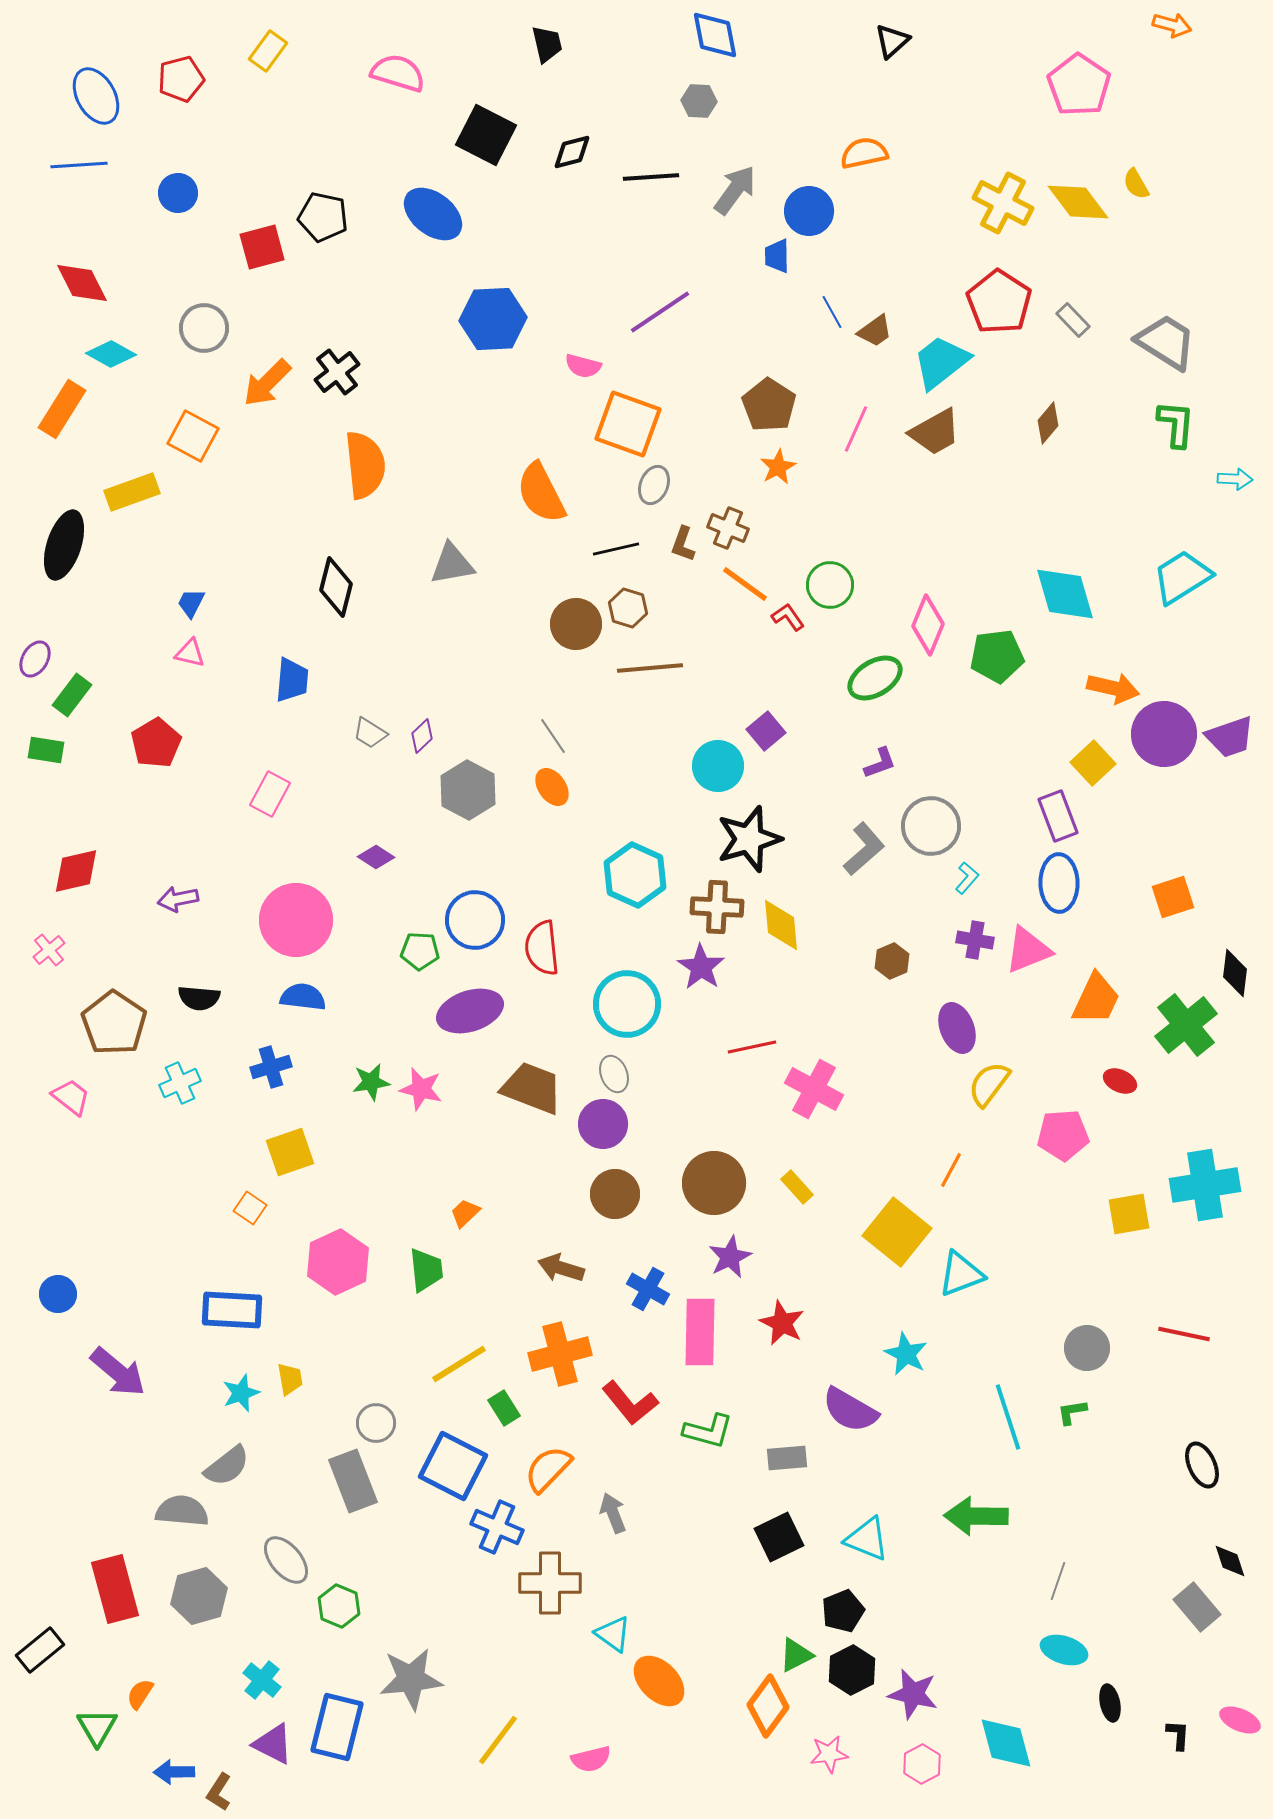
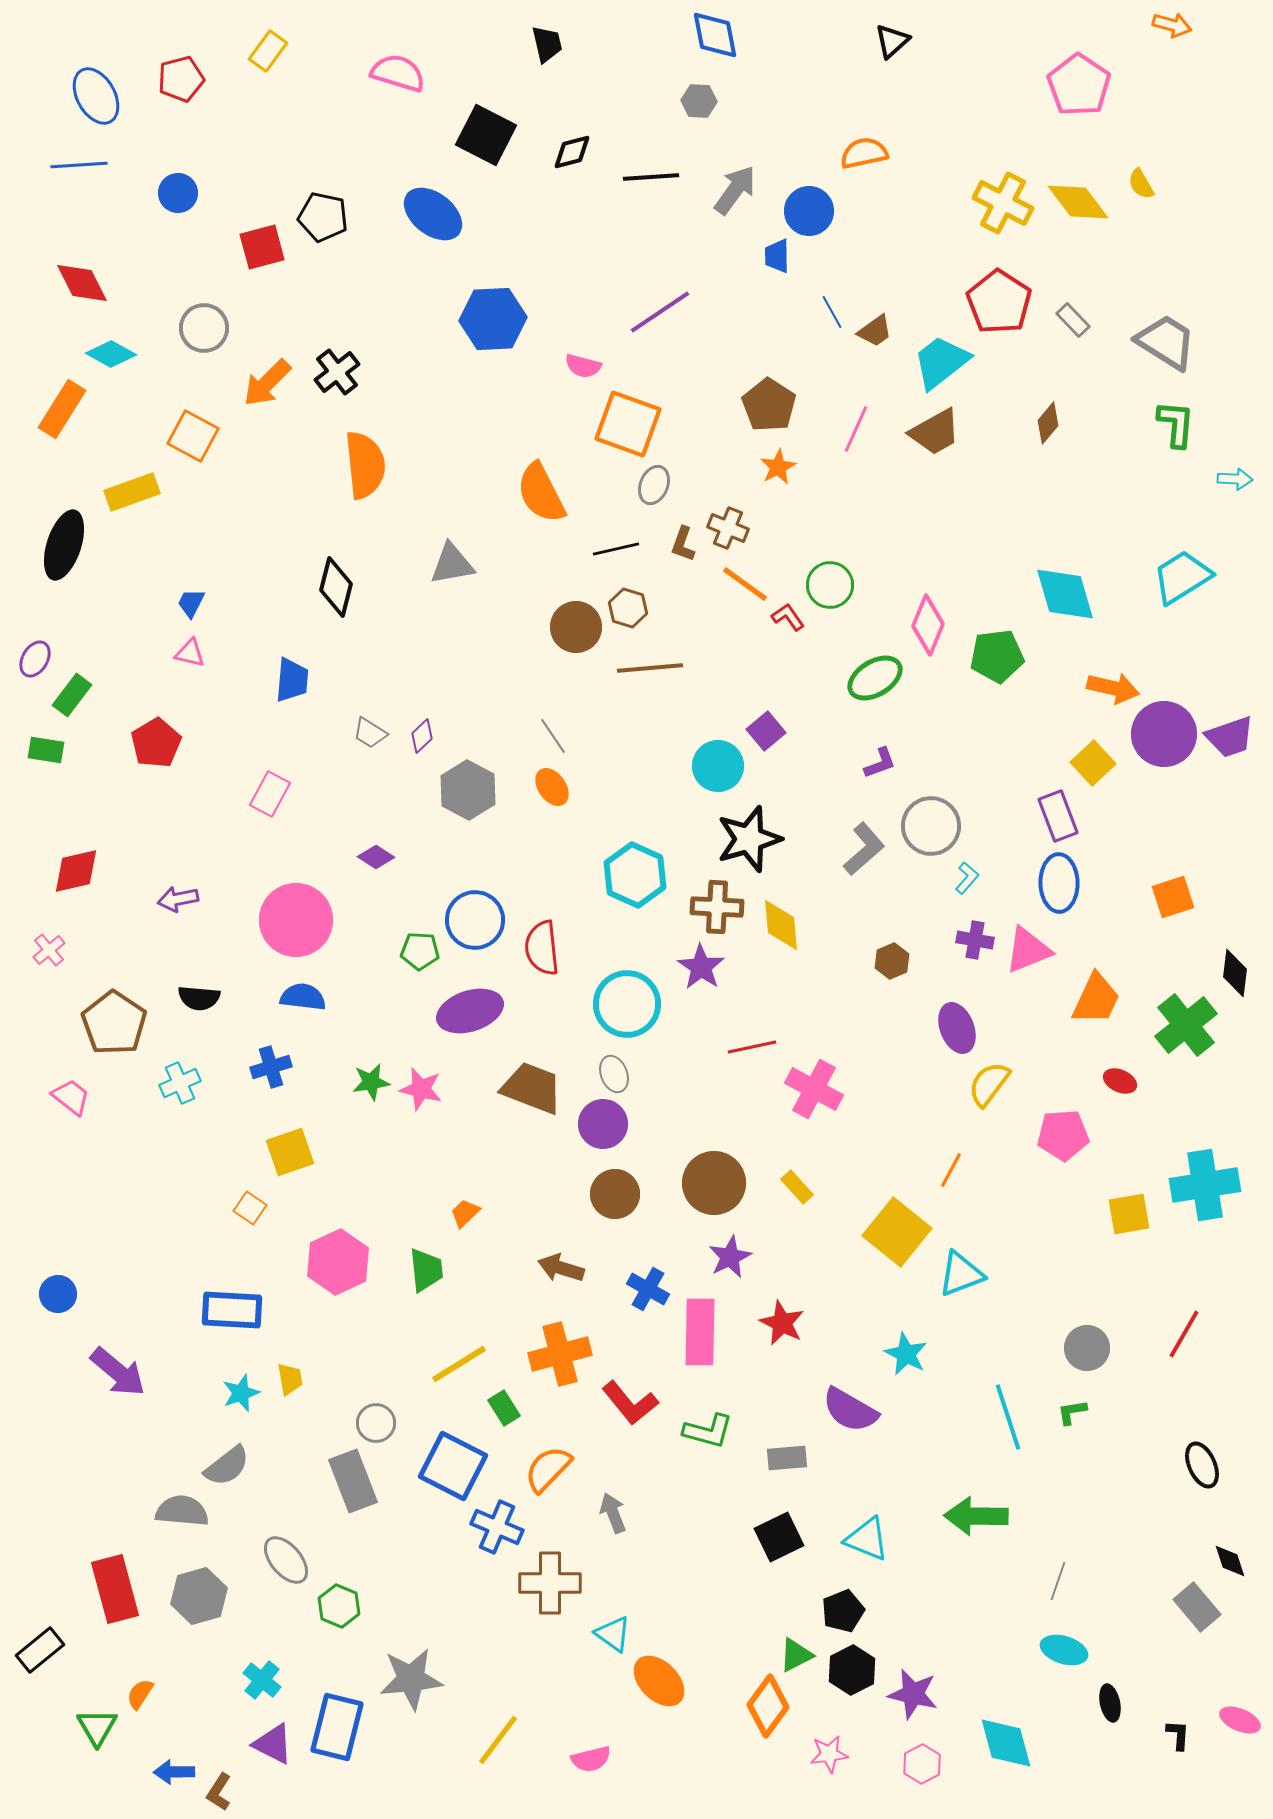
yellow semicircle at (1136, 184): moved 5 px right
brown circle at (576, 624): moved 3 px down
red line at (1184, 1334): rotated 72 degrees counterclockwise
